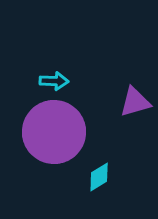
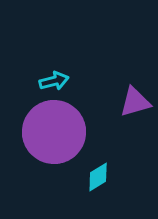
cyan arrow: rotated 16 degrees counterclockwise
cyan diamond: moved 1 px left
